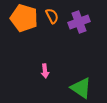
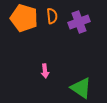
orange semicircle: rotated 21 degrees clockwise
